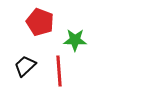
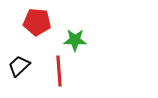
red pentagon: moved 3 px left; rotated 16 degrees counterclockwise
black trapezoid: moved 6 px left
